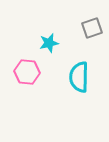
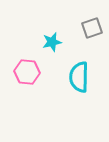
cyan star: moved 3 px right, 1 px up
